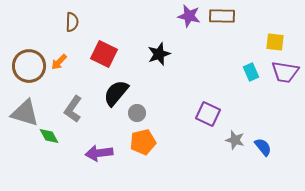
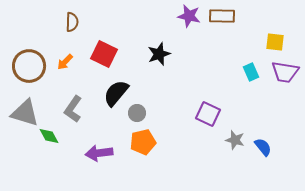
orange arrow: moved 6 px right
